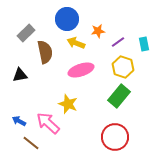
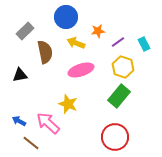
blue circle: moved 1 px left, 2 px up
gray rectangle: moved 1 px left, 2 px up
cyan rectangle: rotated 16 degrees counterclockwise
